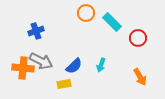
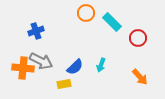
blue semicircle: moved 1 px right, 1 px down
orange arrow: rotated 12 degrees counterclockwise
